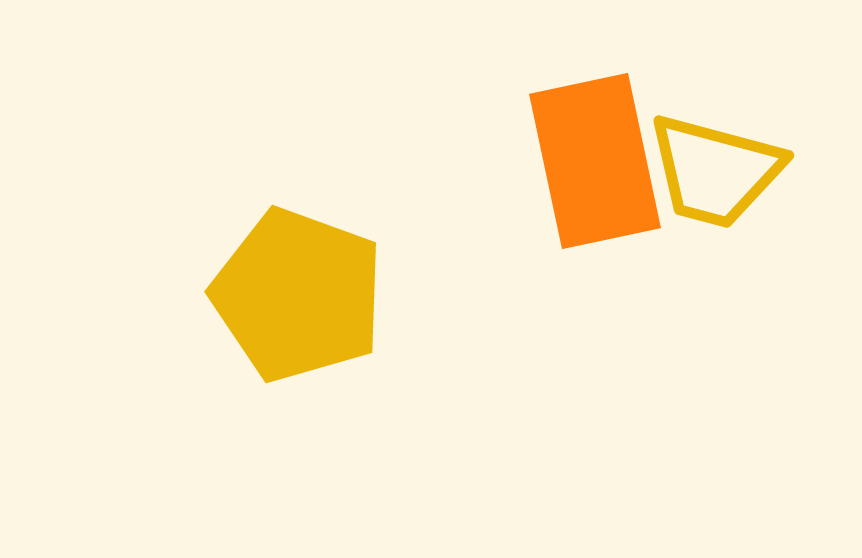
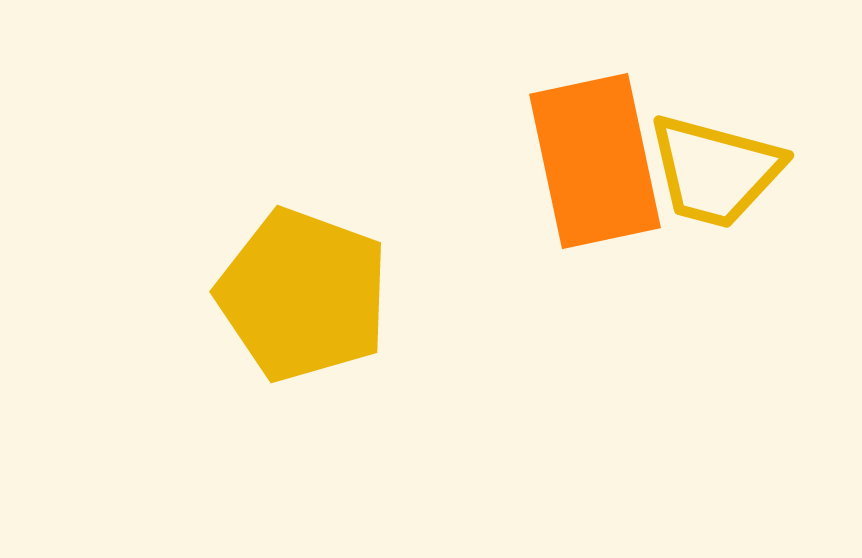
yellow pentagon: moved 5 px right
